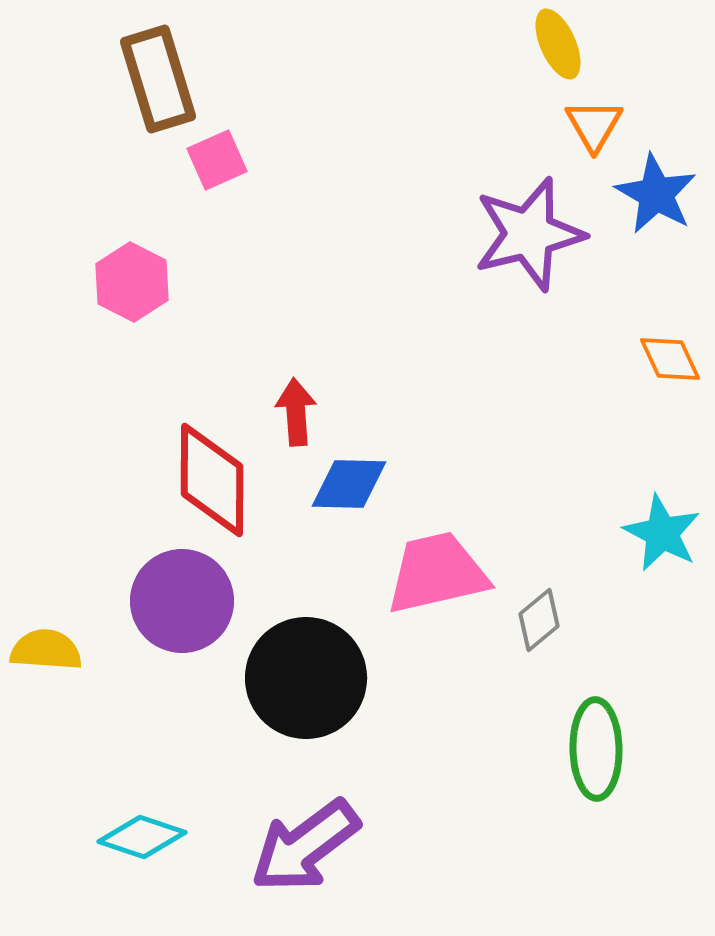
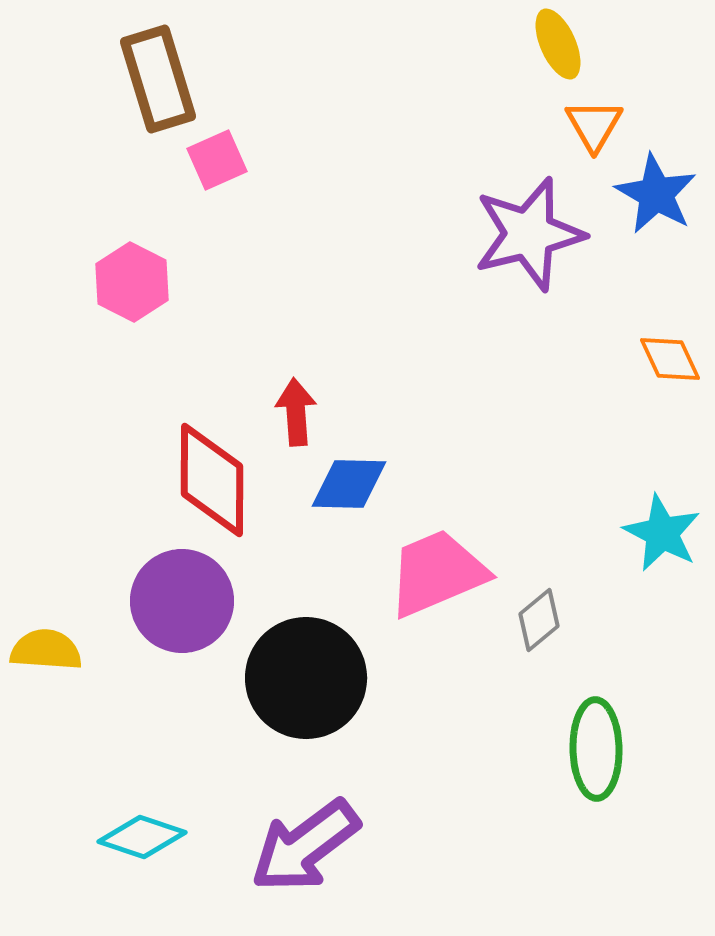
pink trapezoid: rotated 10 degrees counterclockwise
